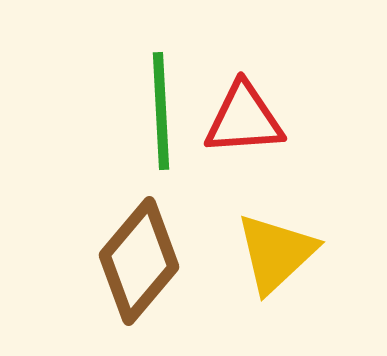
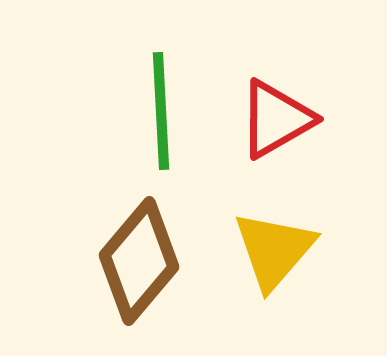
red triangle: moved 32 px right; rotated 26 degrees counterclockwise
yellow triangle: moved 2 px left, 3 px up; rotated 6 degrees counterclockwise
